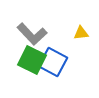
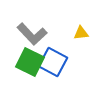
green square: moved 2 px left, 2 px down
